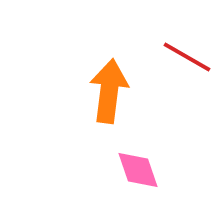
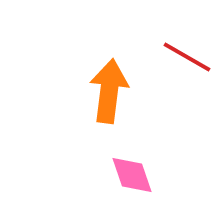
pink diamond: moved 6 px left, 5 px down
